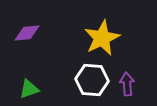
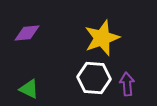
yellow star: rotated 6 degrees clockwise
white hexagon: moved 2 px right, 2 px up
green triangle: rotated 45 degrees clockwise
